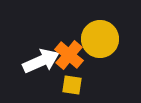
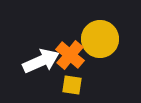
orange cross: moved 1 px right
